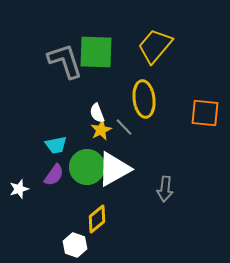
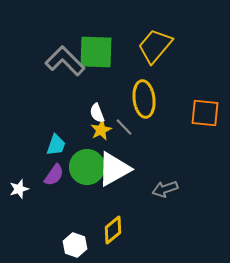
gray L-shape: rotated 27 degrees counterclockwise
cyan trapezoid: rotated 60 degrees counterclockwise
gray arrow: rotated 65 degrees clockwise
yellow diamond: moved 16 px right, 11 px down
